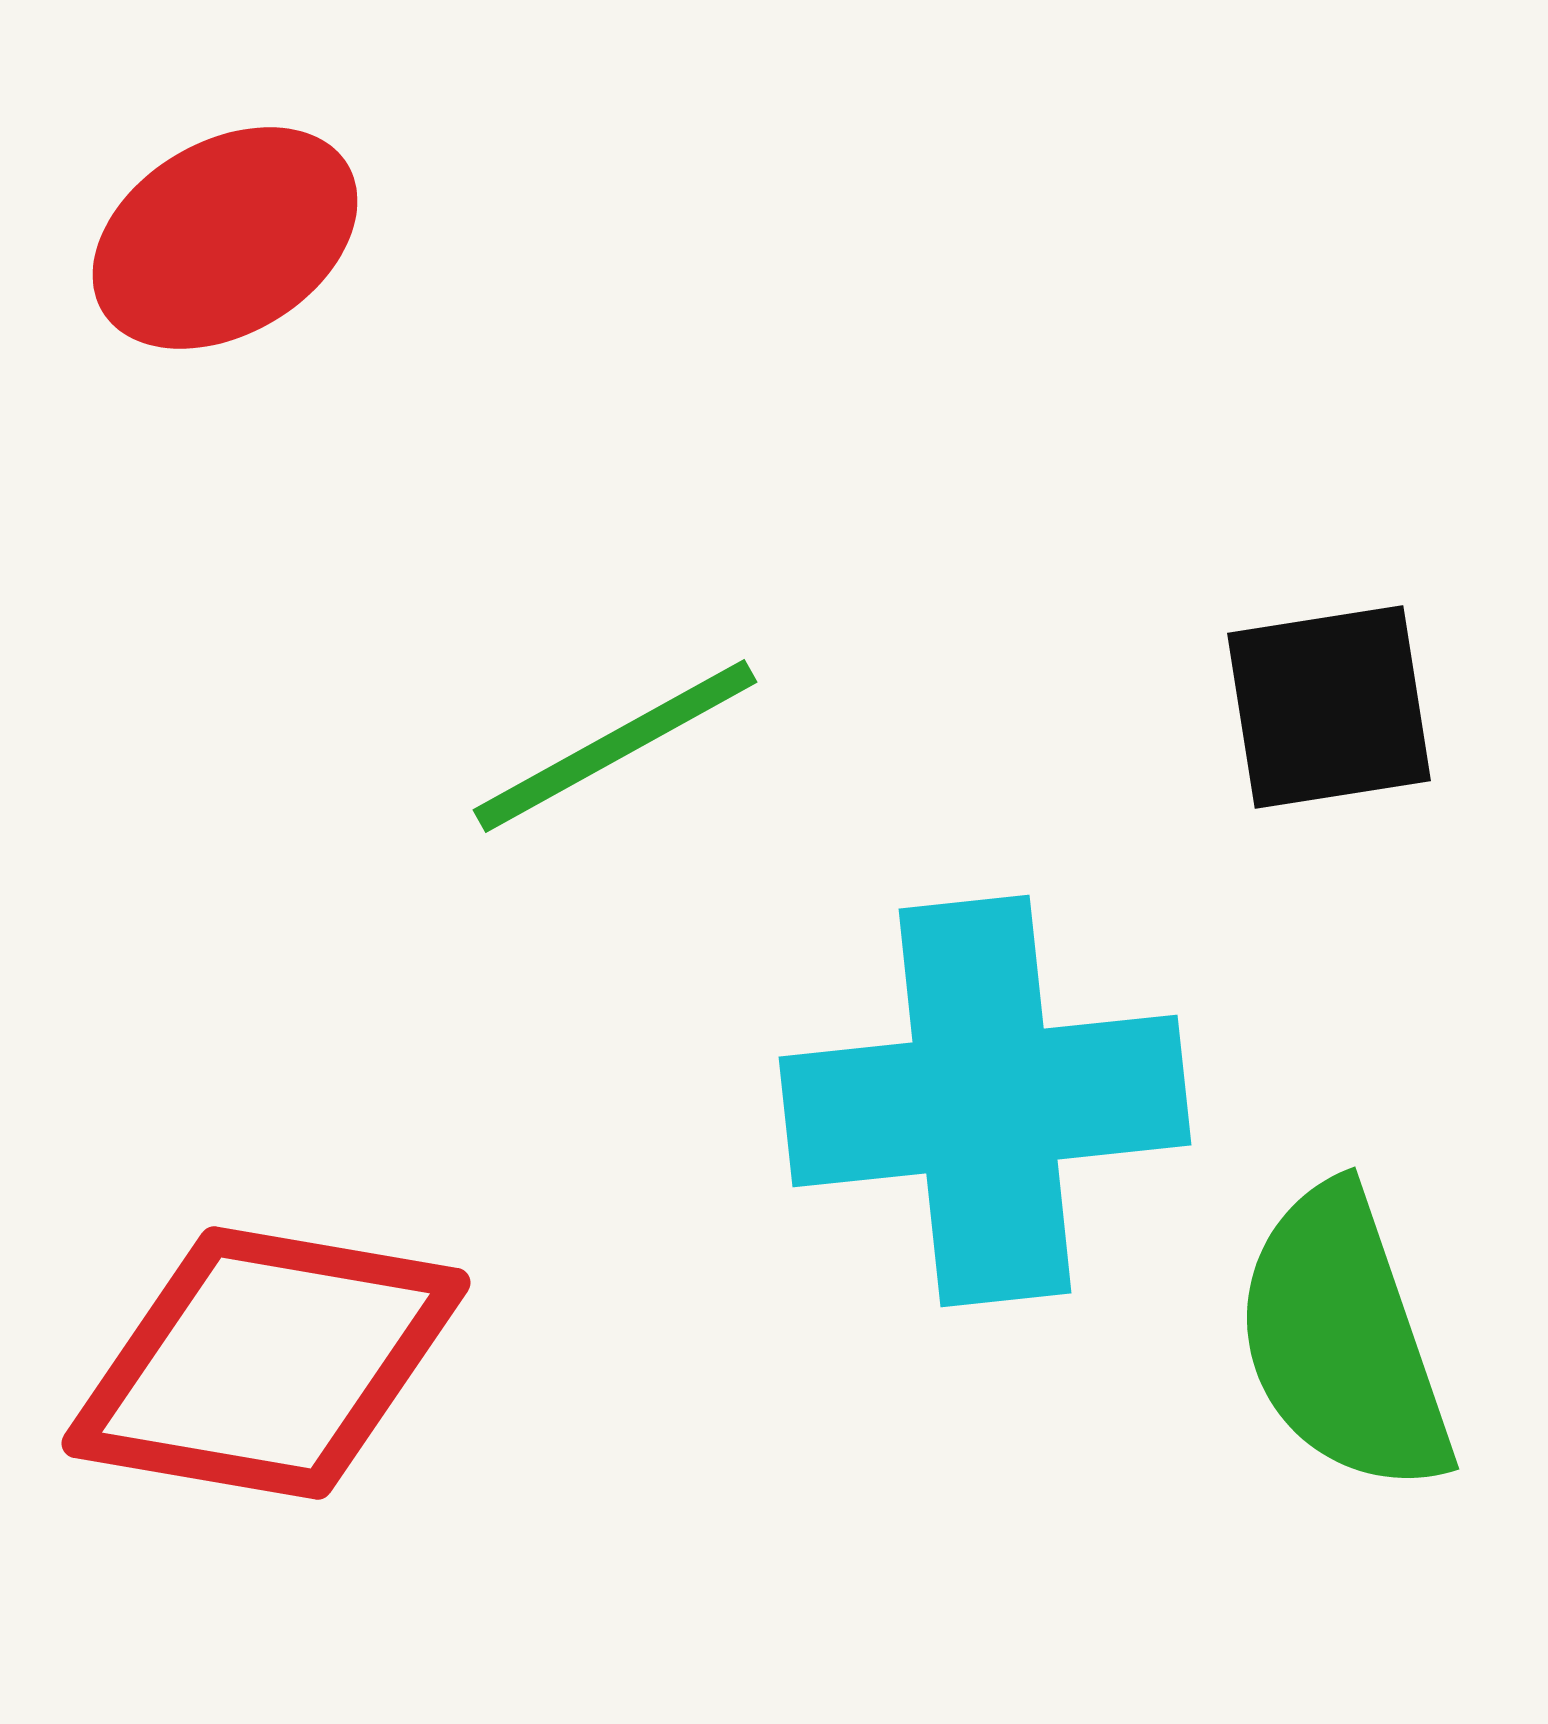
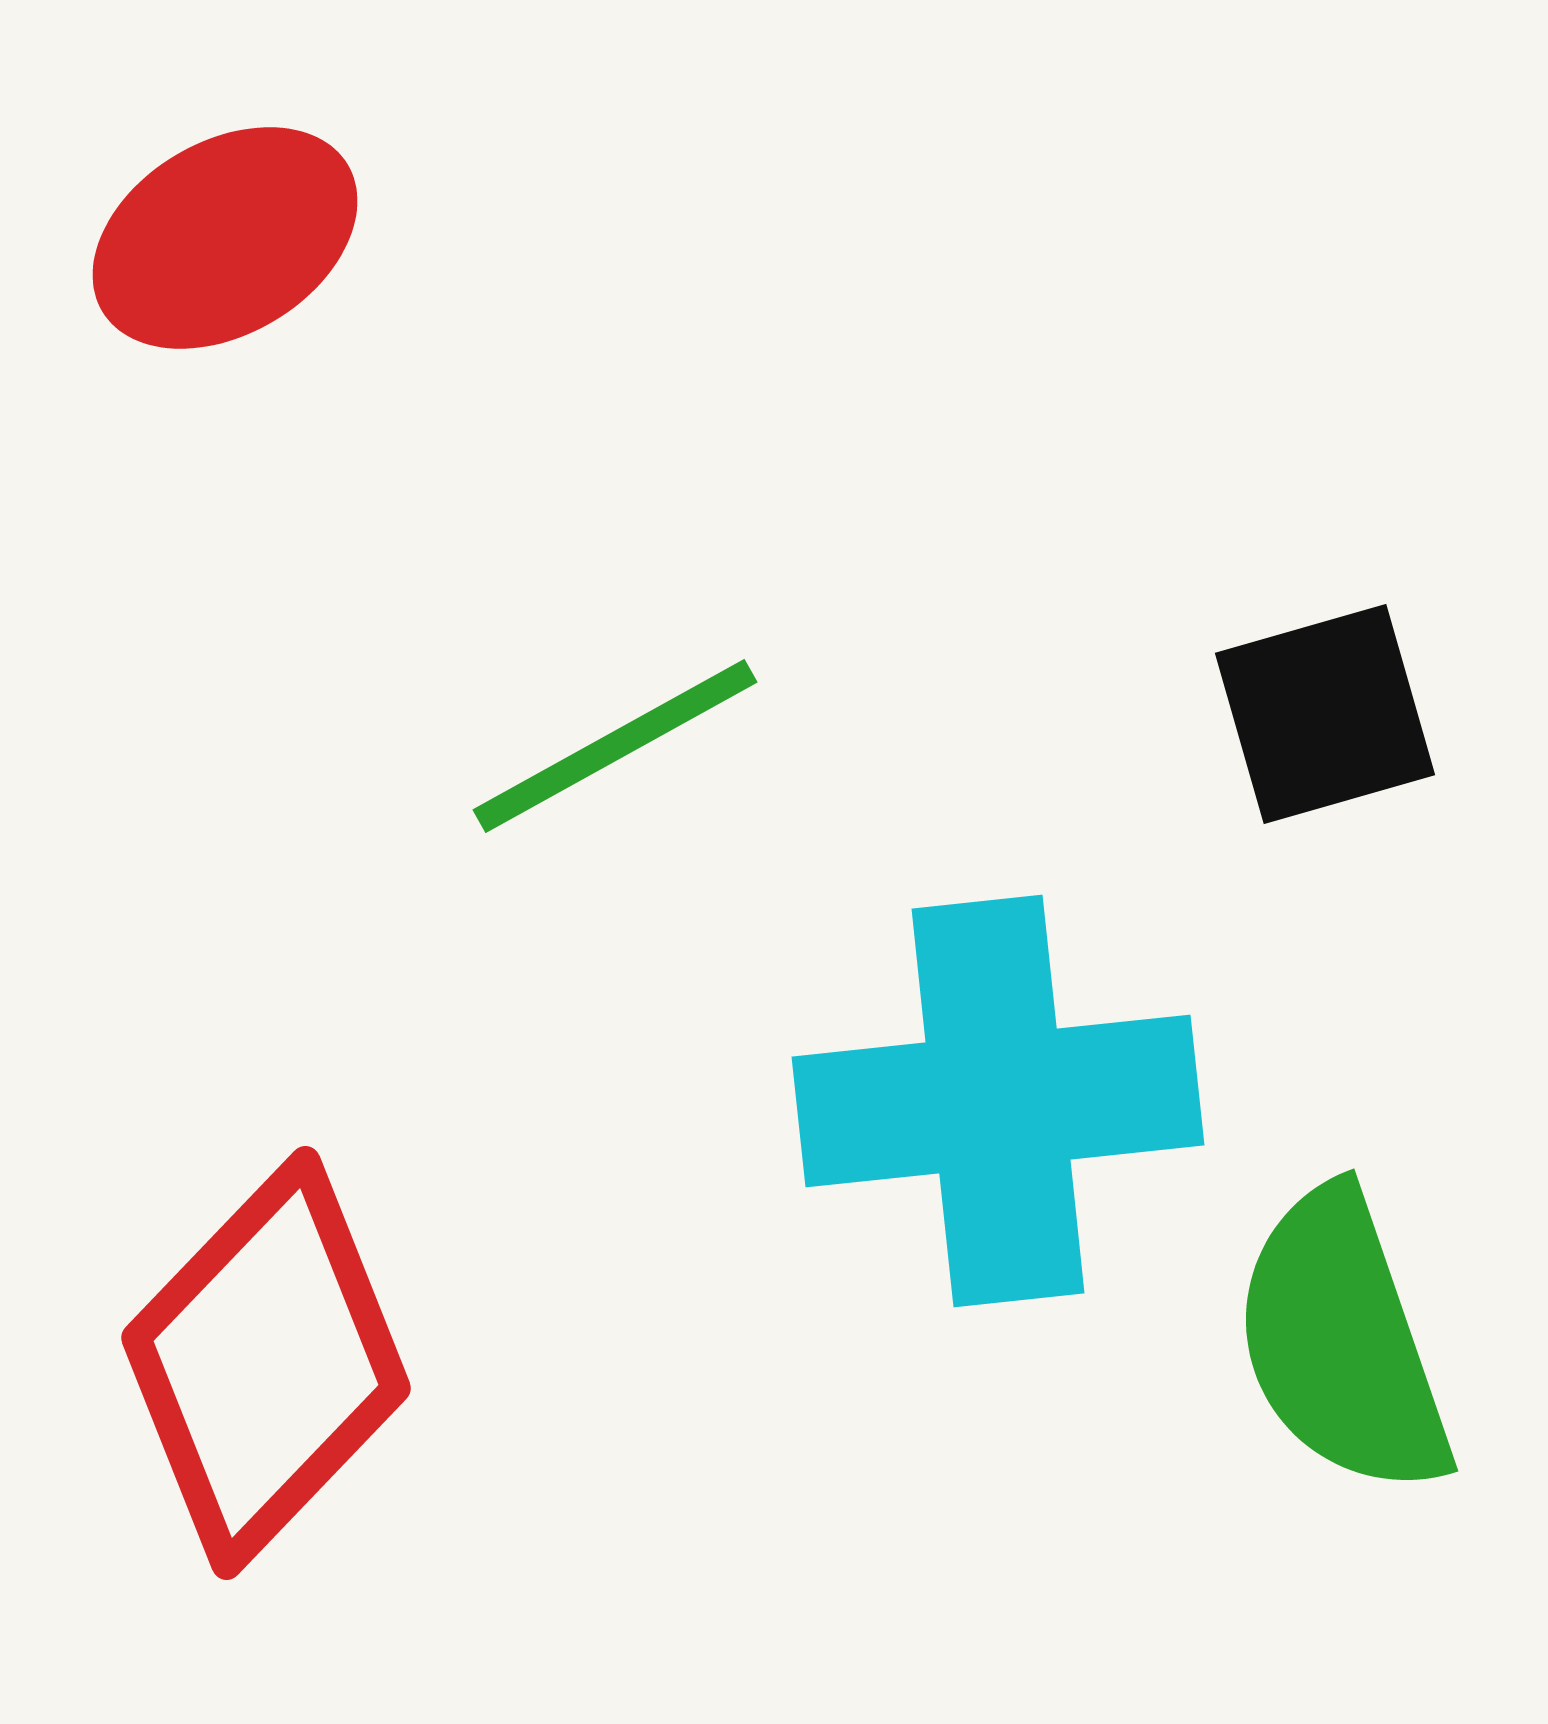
black square: moved 4 px left, 7 px down; rotated 7 degrees counterclockwise
cyan cross: moved 13 px right
green semicircle: moved 1 px left, 2 px down
red diamond: rotated 56 degrees counterclockwise
